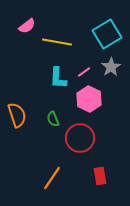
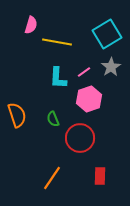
pink semicircle: moved 4 px right, 1 px up; rotated 36 degrees counterclockwise
pink hexagon: rotated 15 degrees clockwise
red rectangle: rotated 12 degrees clockwise
